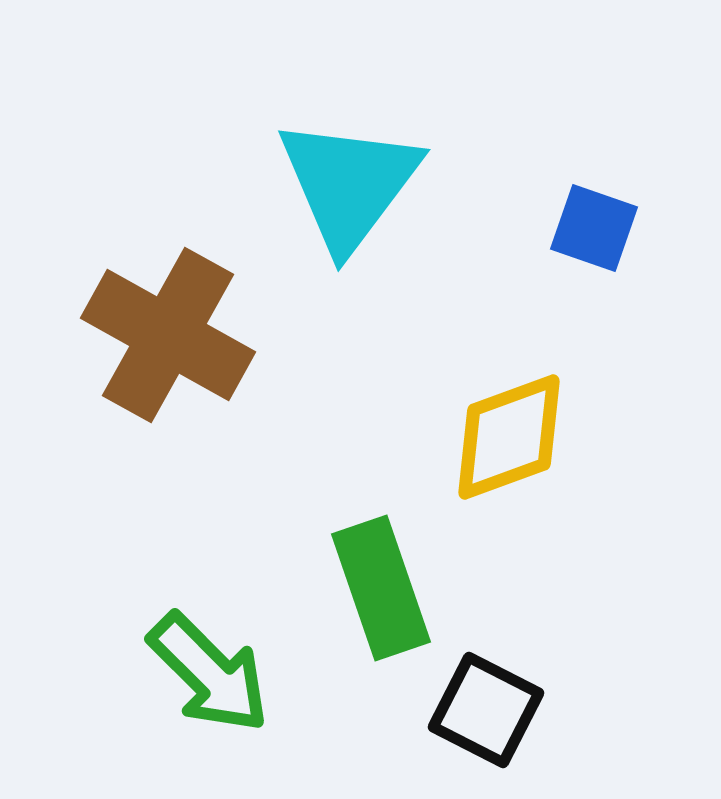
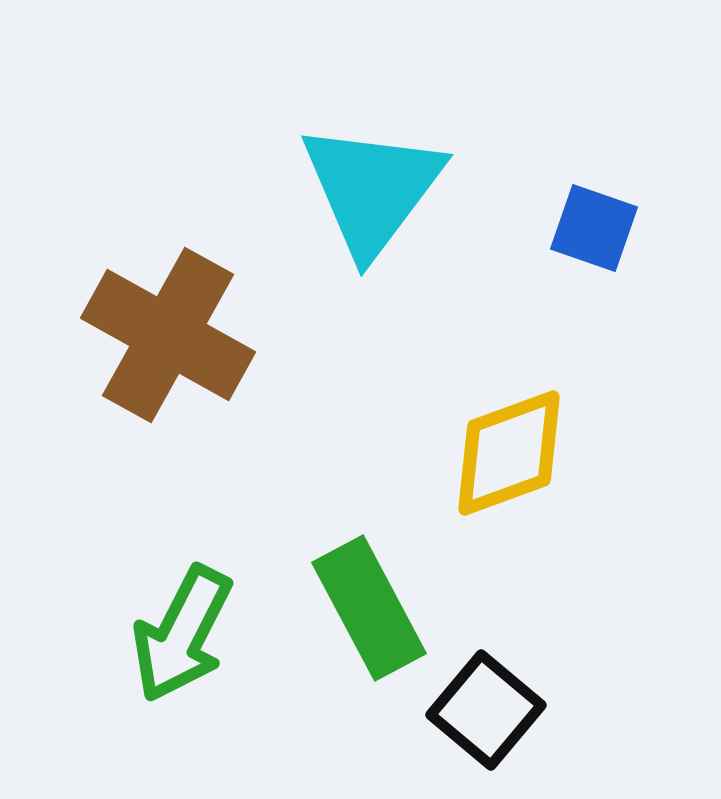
cyan triangle: moved 23 px right, 5 px down
yellow diamond: moved 16 px down
green rectangle: moved 12 px left, 20 px down; rotated 9 degrees counterclockwise
green arrow: moved 27 px left, 39 px up; rotated 72 degrees clockwise
black square: rotated 13 degrees clockwise
